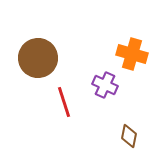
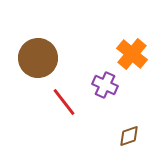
orange cross: rotated 24 degrees clockwise
red line: rotated 20 degrees counterclockwise
brown diamond: rotated 60 degrees clockwise
